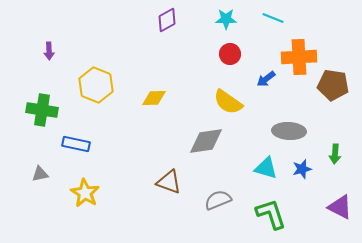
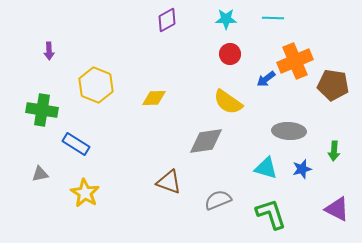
cyan line: rotated 20 degrees counterclockwise
orange cross: moved 4 px left, 4 px down; rotated 20 degrees counterclockwise
blue rectangle: rotated 20 degrees clockwise
green arrow: moved 1 px left, 3 px up
purple triangle: moved 3 px left, 2 px down
